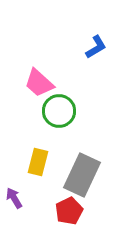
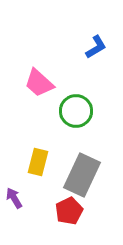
green circle: moved 17 px right
